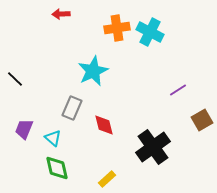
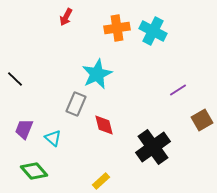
red arrow: moved 5 px right, 3 px down; rotated 60 degrees counterclockwise
cyan cross: moved 3 px right, 1 px up
cyan star: moved 4 px right, 3 px down
gray rectangle: moved 4 px right, 4 px up
green diamond: moved 23 px left, 3 px down; rotated 28 degrees counterclockwise
yellow rectangle: moved 6 px left, 2 px down
